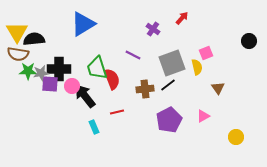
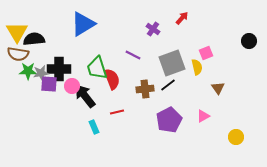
purple square: moved 1 px left
